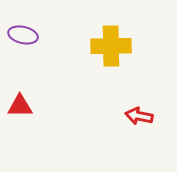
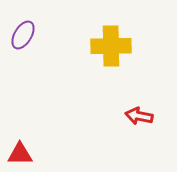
purple ellipse: rotated 72 degrees counterclockwise
red triangle: moved 48 px down
